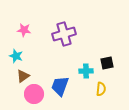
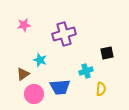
pink star: moved 5 px up; rotated 16 degrees counterclockwise
cyan star: moved 24 px right, 4 px down
black square: moved 10 px up
cyan cross: rotated 16 degrees counterclockwise
brown triangle: moved 2 px up
blue trapezoid: moved 1 px down; rotated 115 degrees counterclockwise
